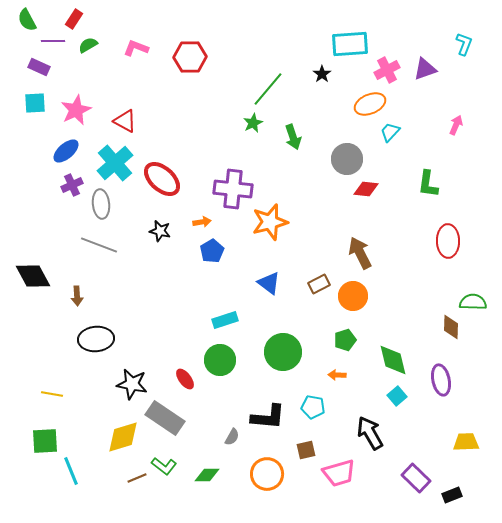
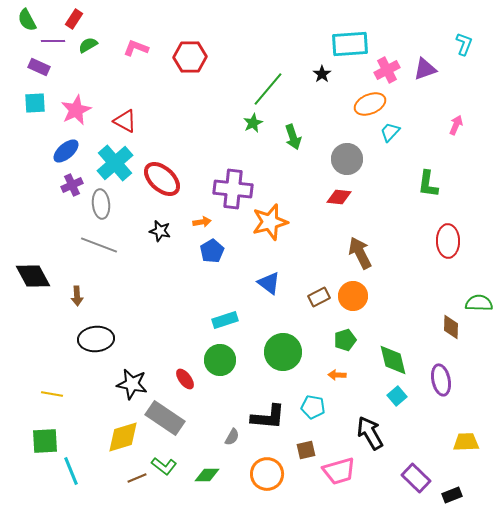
red diamond at (366, 189): moved 27 px left, 8 px down
brown rectangle at (319, 284): moved 13 px down
green semicircle at (473, 302): moved 6 px right, 1 px down
pink trapezoid at (339, 473): moved 2 px up
